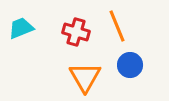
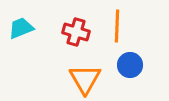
orange line: rotated 24 degrees clockwise
orange triangle: moved 2 px down
